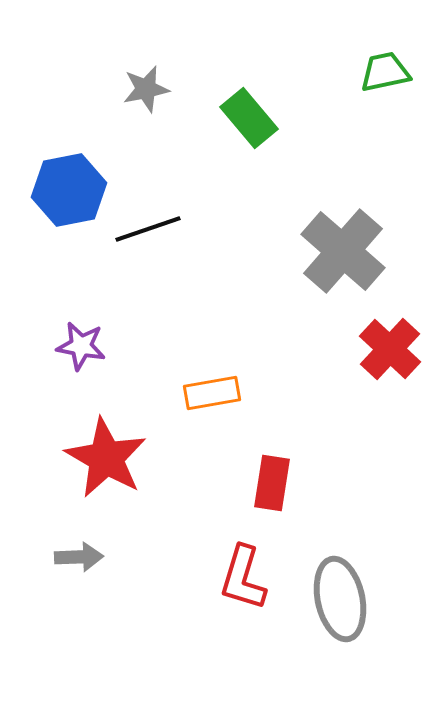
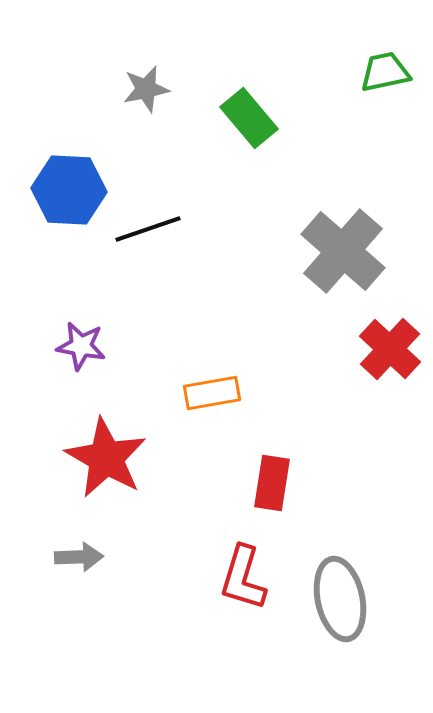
blue hexagon: rotated 14 degrees clockwise
